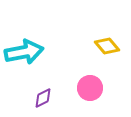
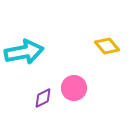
pink circle: moved 16 px left
